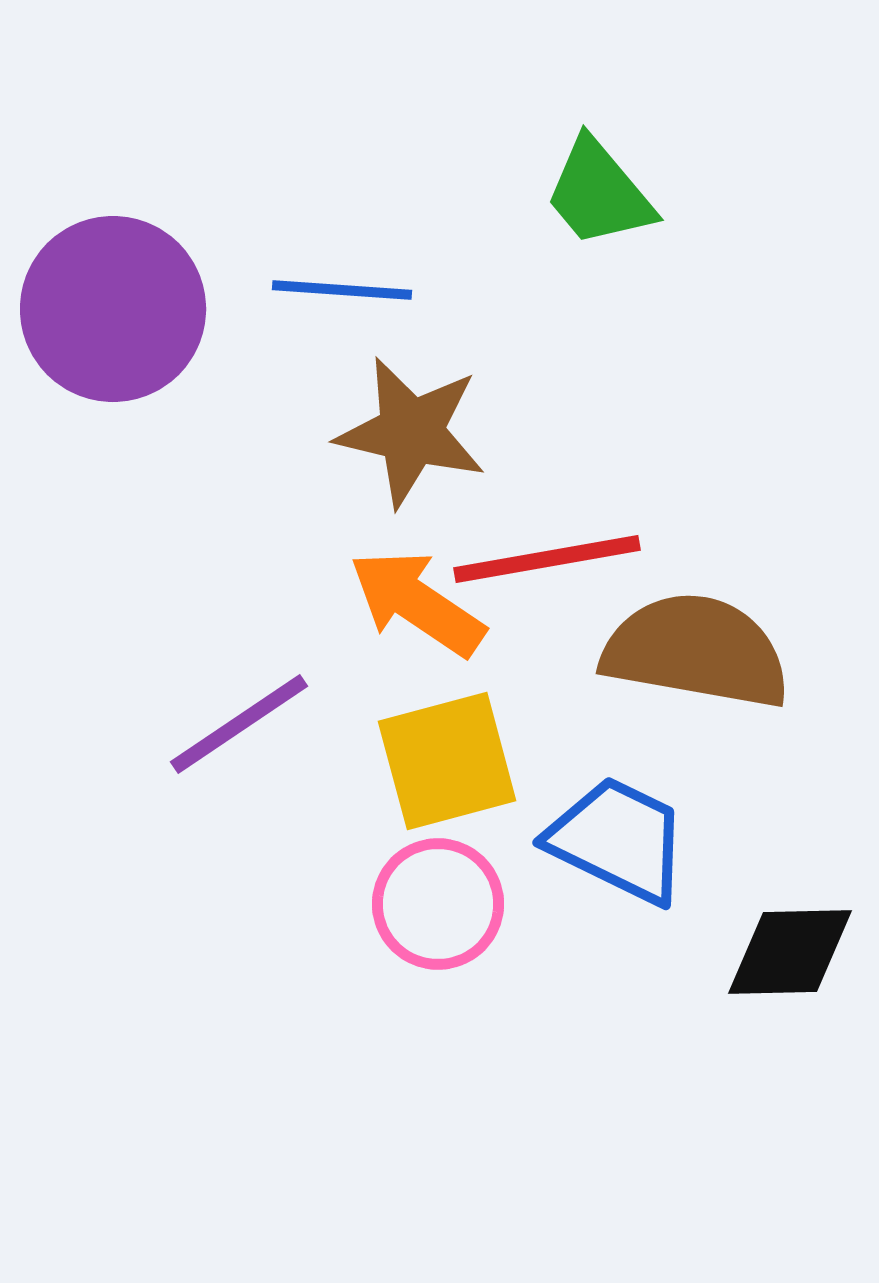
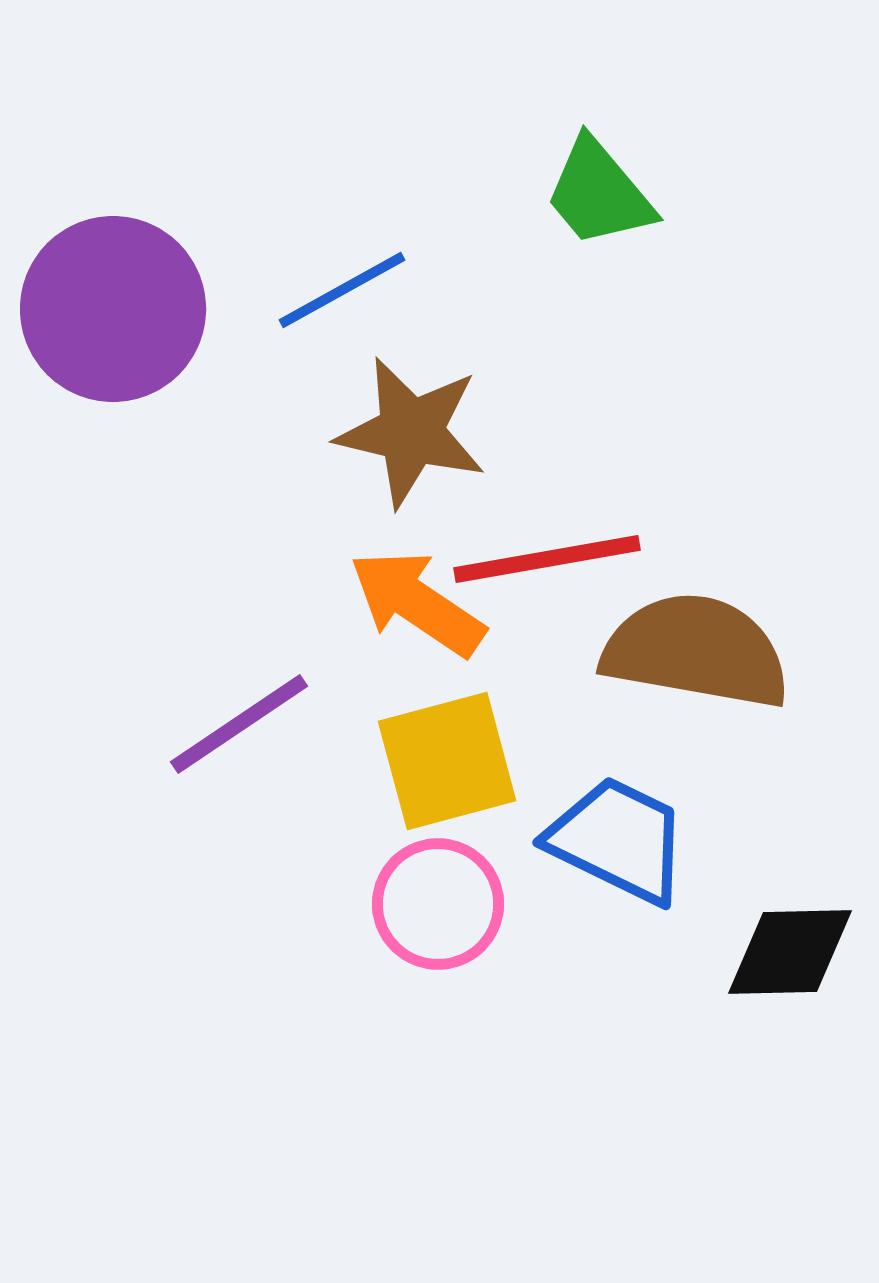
blue line: rotated 33 degrees counterclockwise
